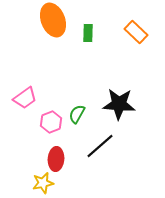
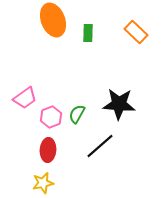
pink hexagon: moved 5 px up
red ellipse: moved 8 px left, 9 px up
